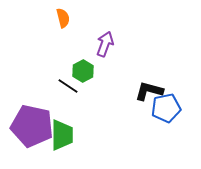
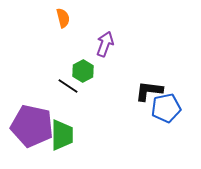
black L-shape: rotated 8 degrees counterclockwise
